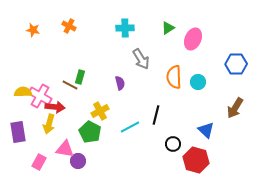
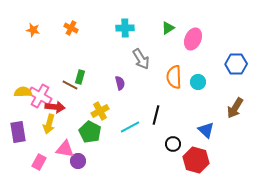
orange cross: moved 2 px right, 2 px down
